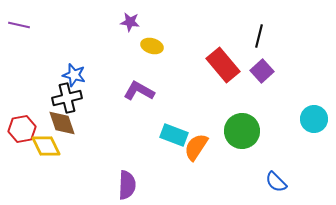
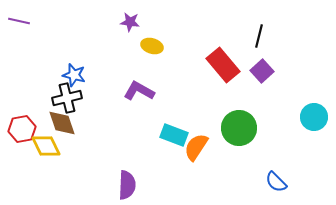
purple line: moved 4 px up
cyan circle: moved 2 px up
green circle: moved 3 px left, 3 px up
